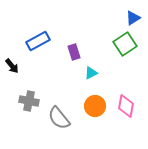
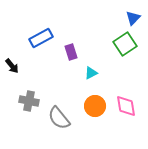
blue triangle: rotated 14 degrees counterclockwise
blue rectangle: moved 3 px right, 3 px up
purple rectangle: moved 3 px left
pink diamond: rotated 20 degrees counterclockwise
